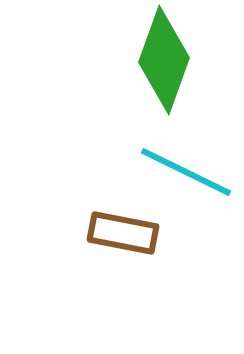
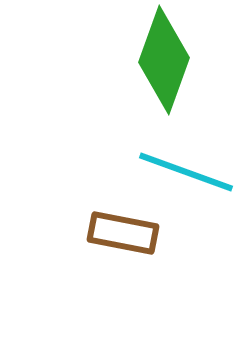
cyan line: rotated 6 degrees counterclockwise
